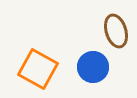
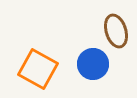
blue circle: moved 3 px up
